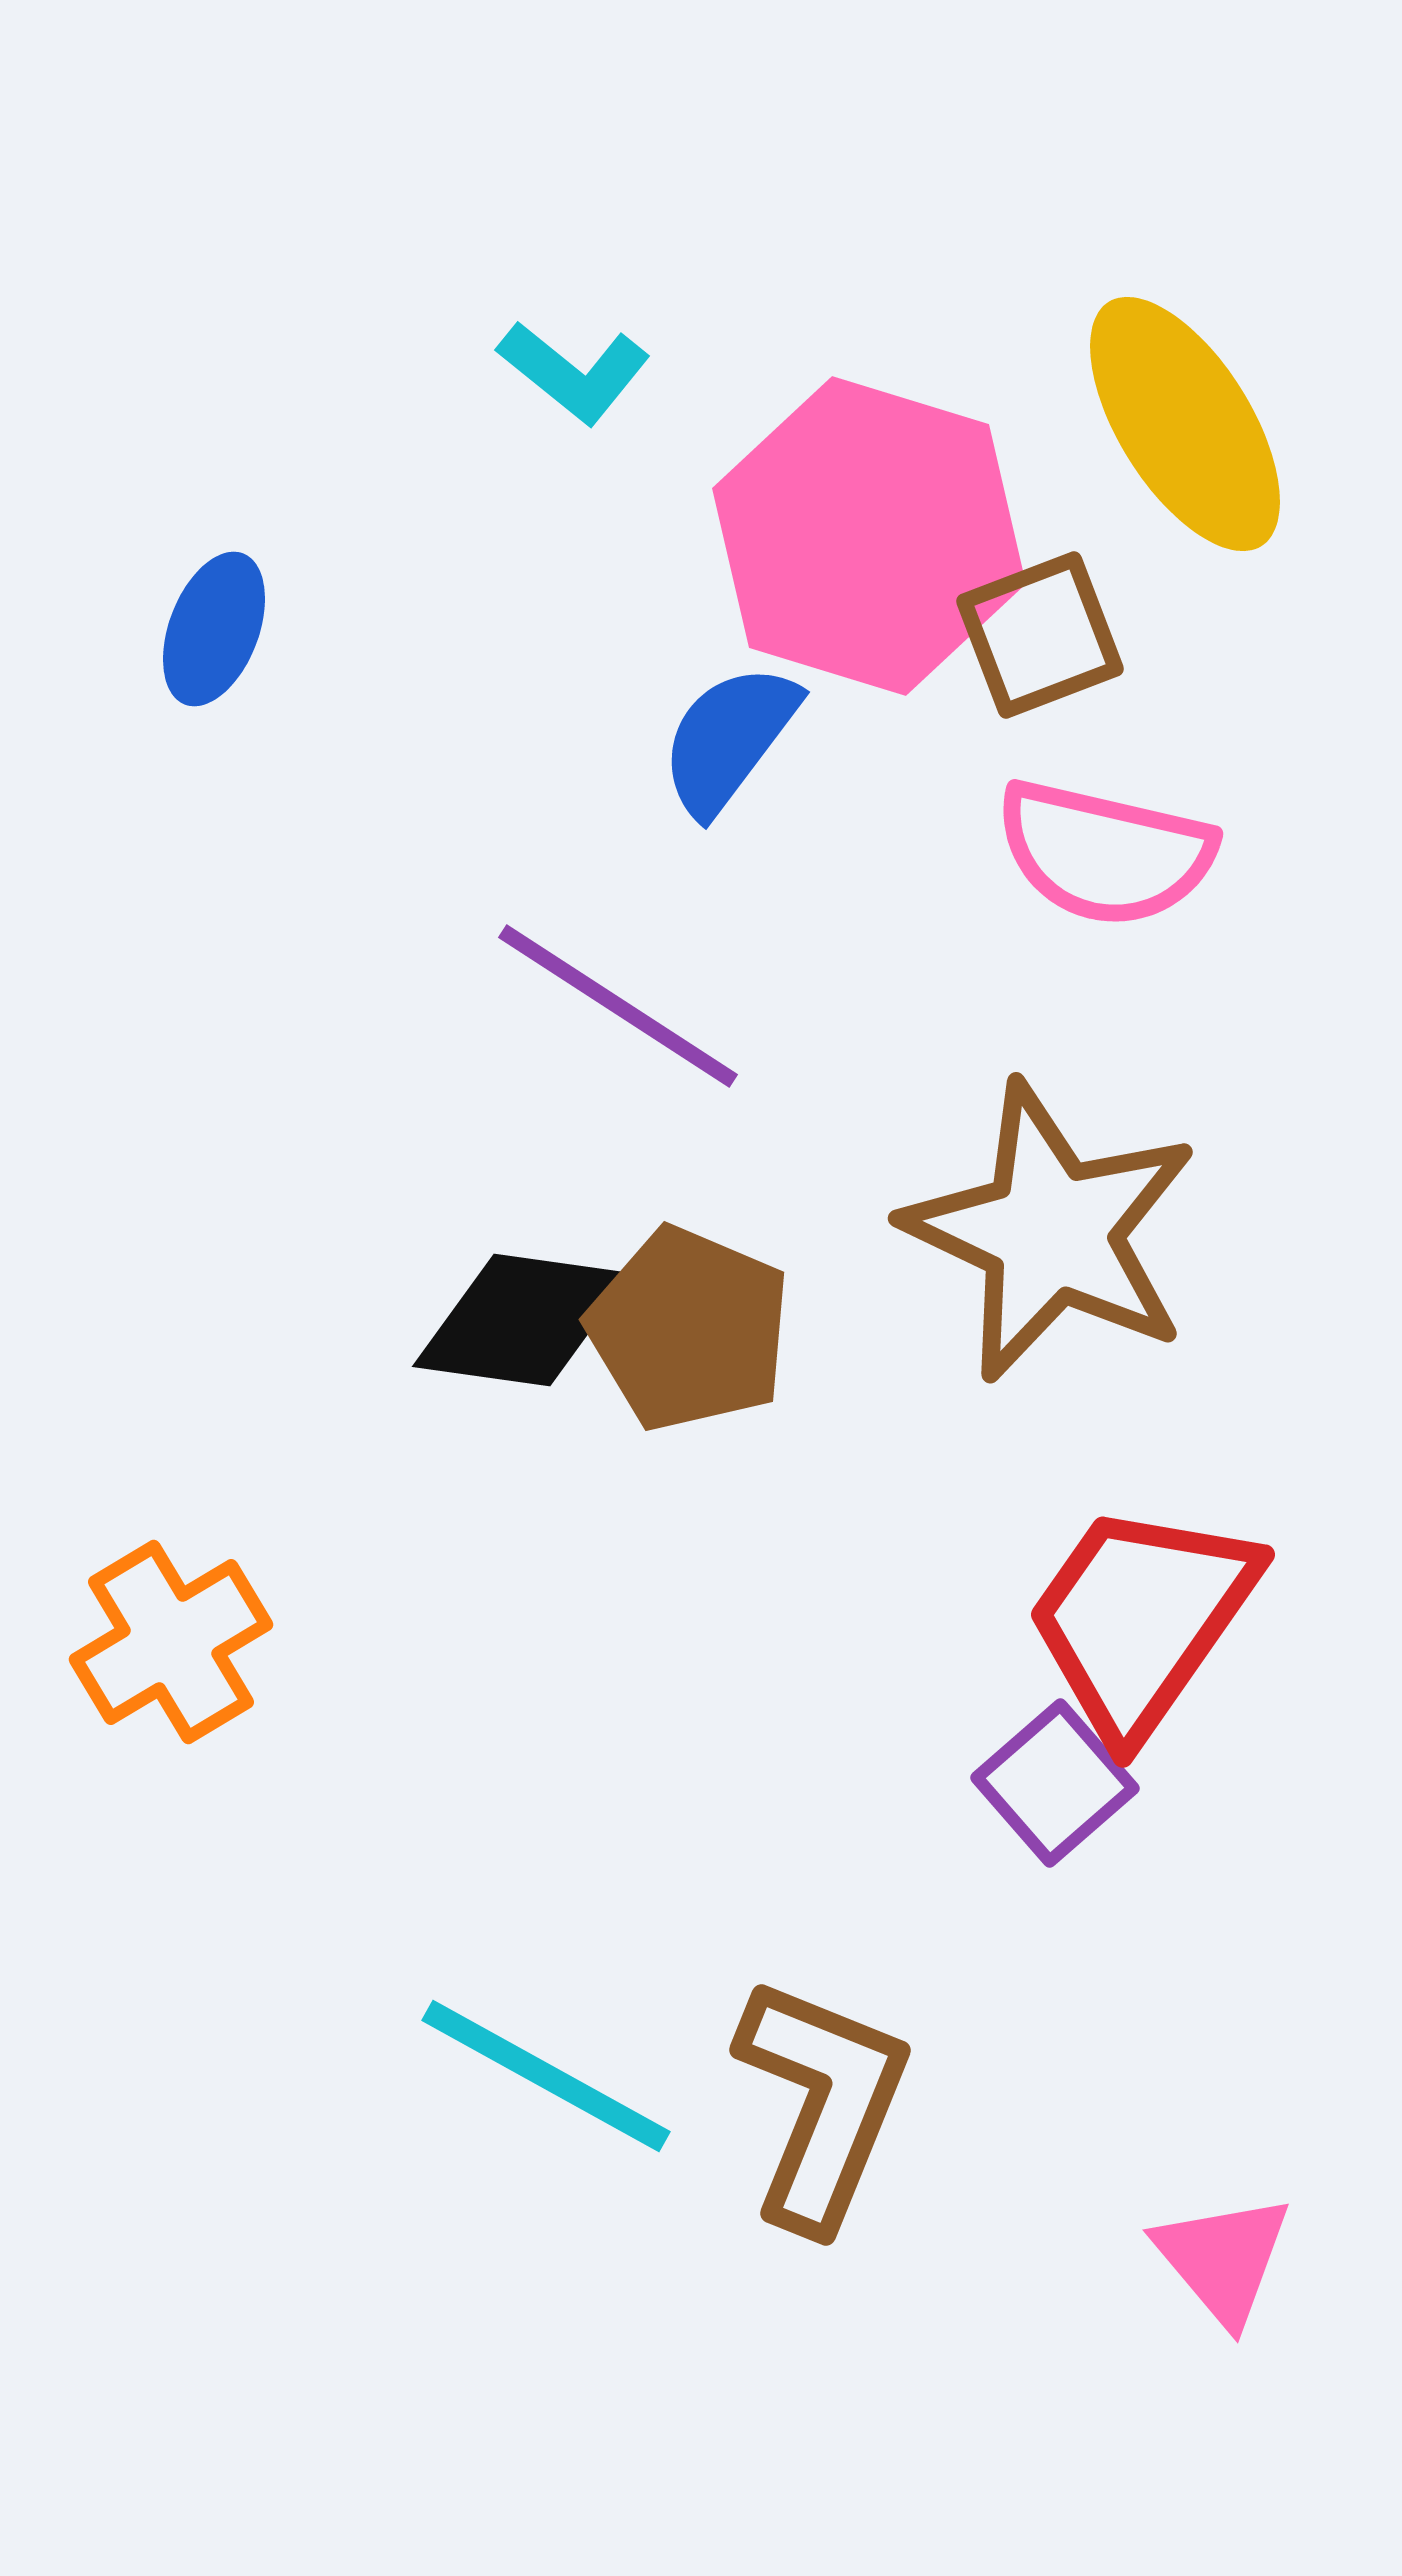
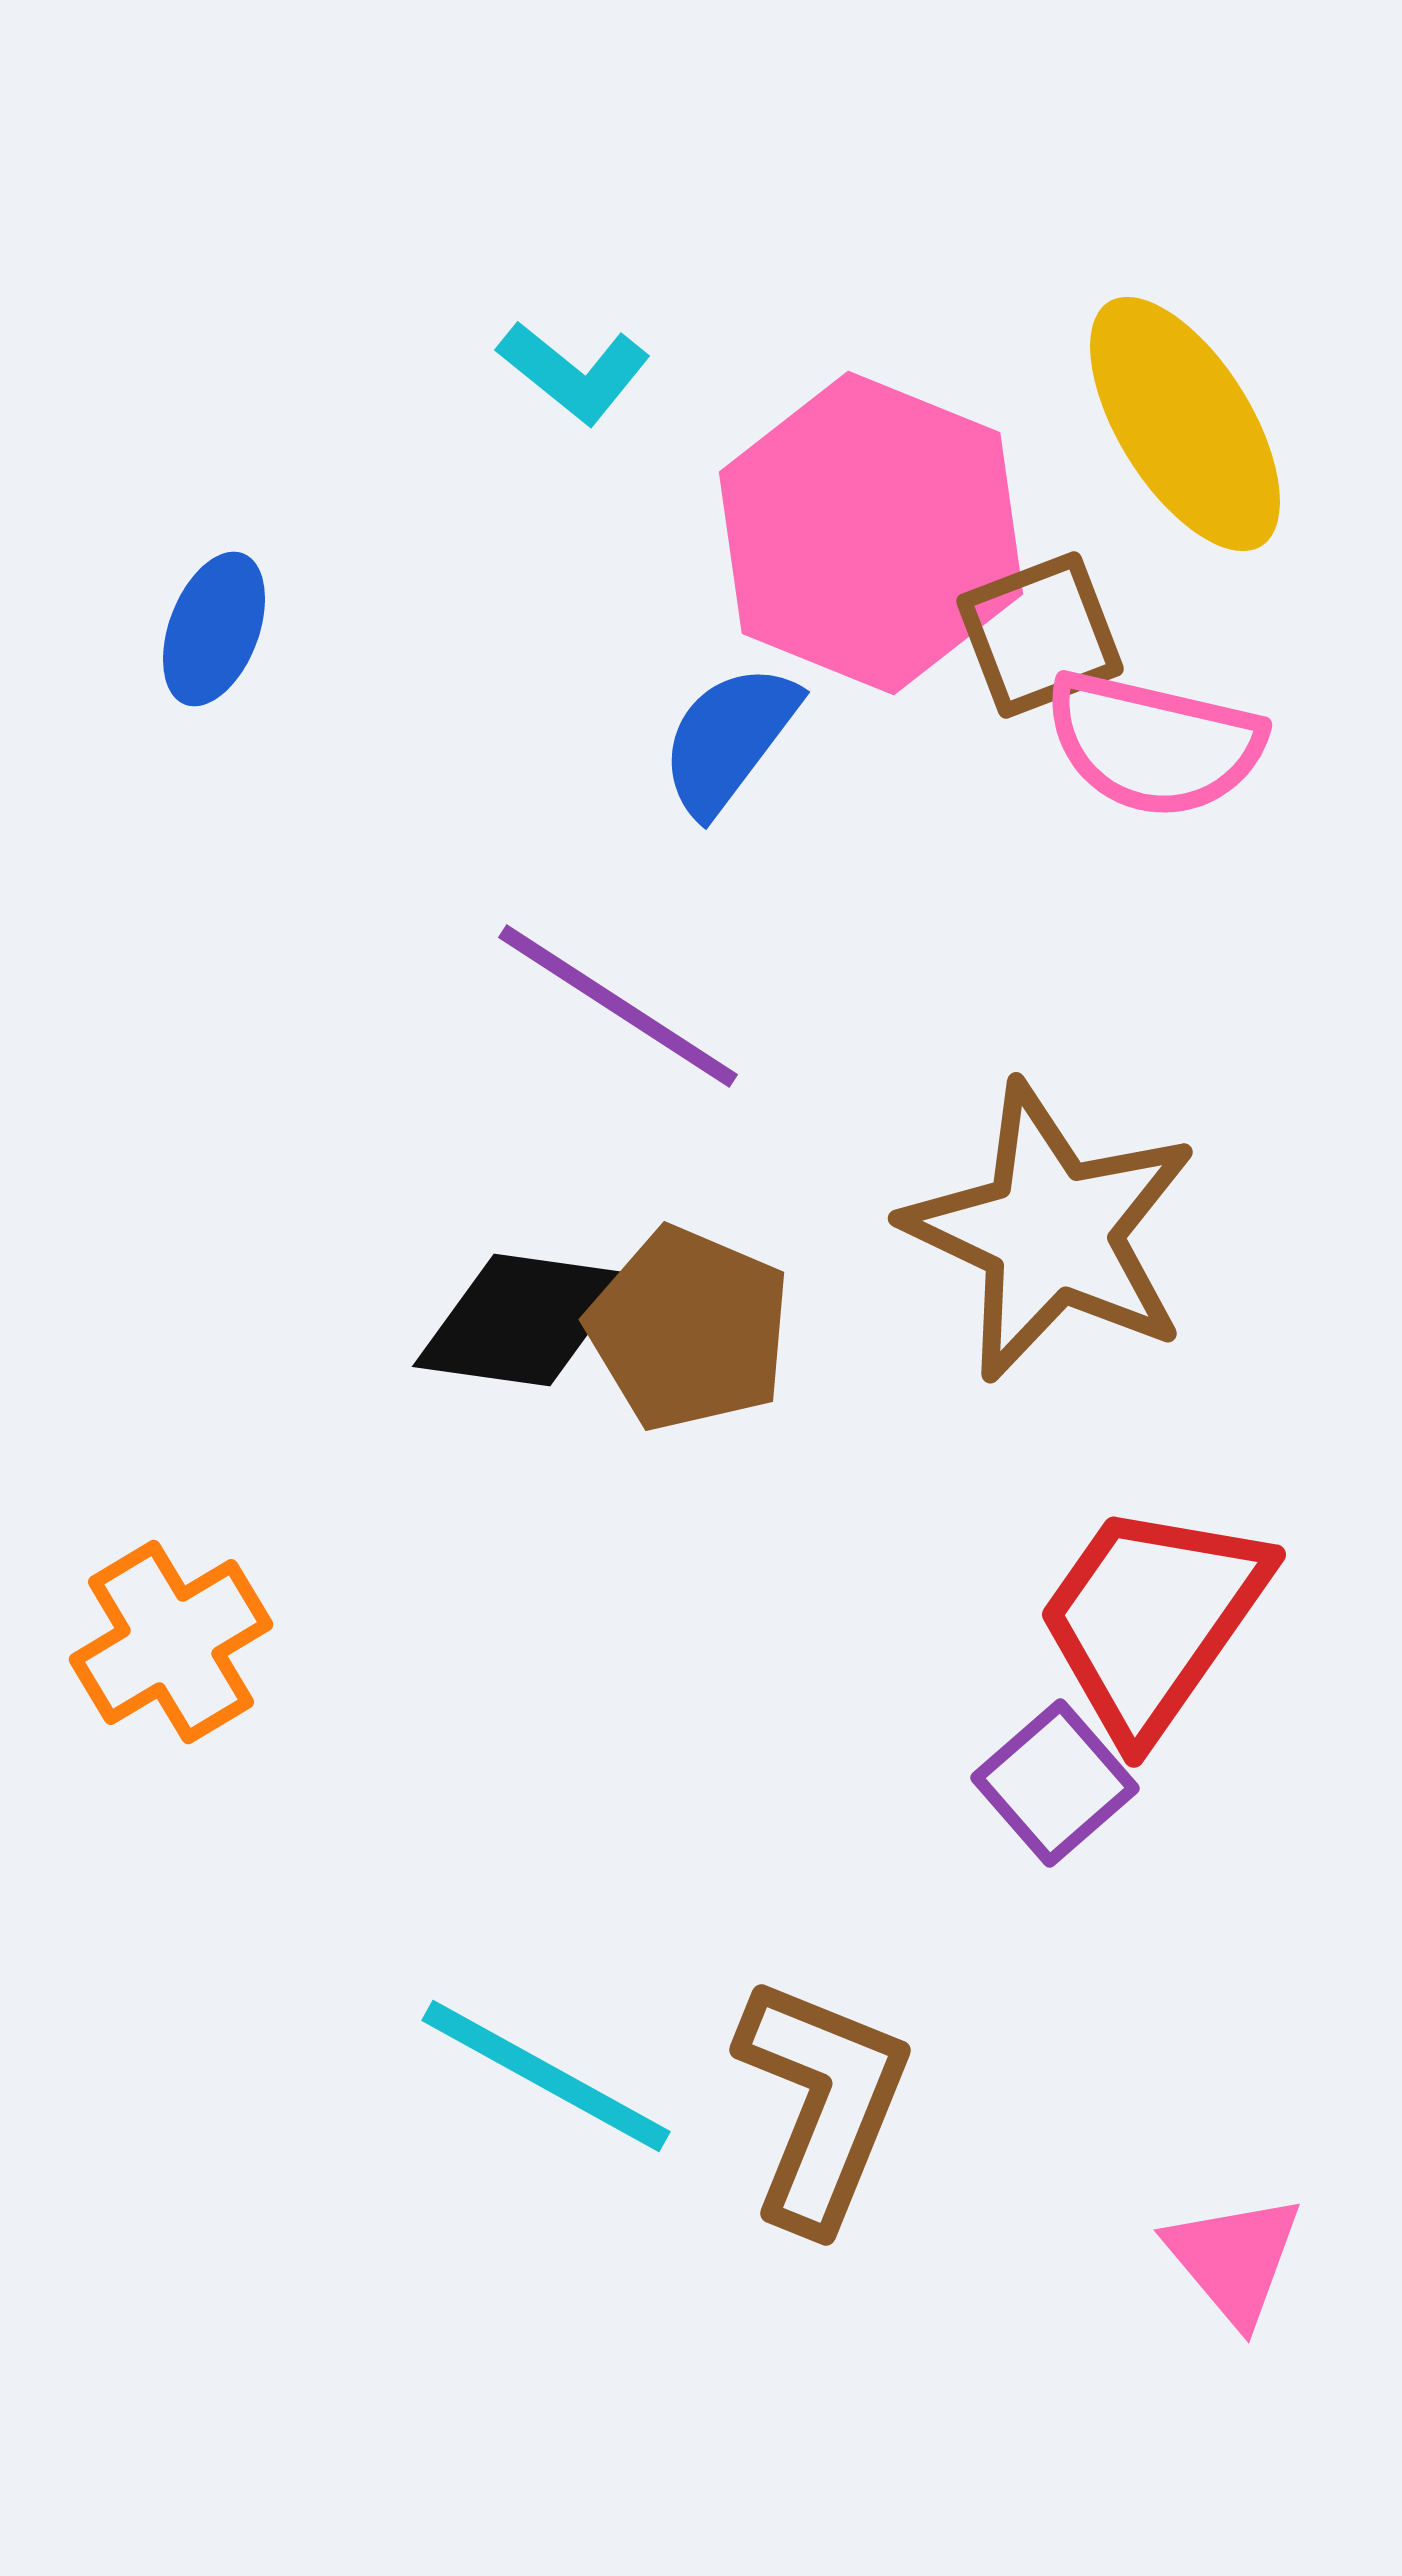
pink hexagon: moved 2 px right, 3 px up; rotated 5 degrees clockwise
pink semicircle: moved 49 px right, 109 px up
red trapezoid: moved 11 px right
pink triangle: moved 11 px right
